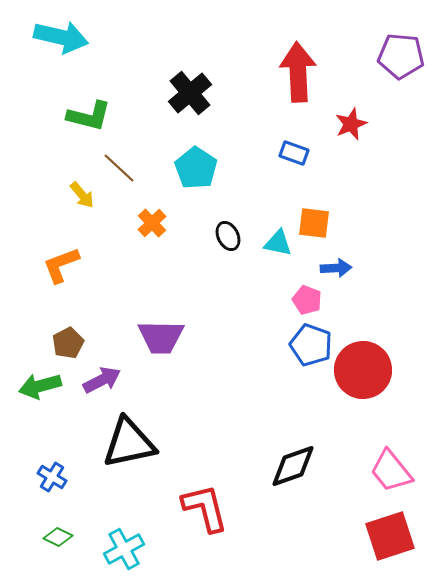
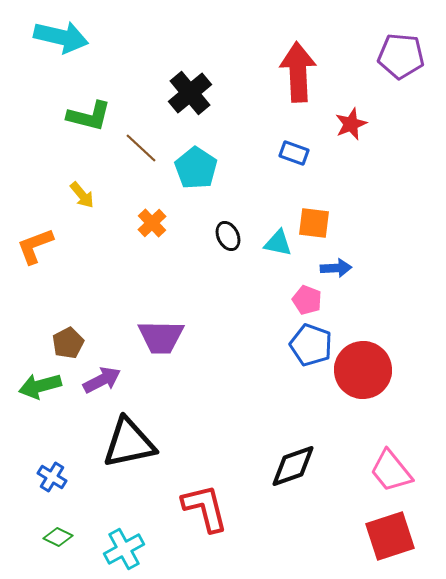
brown line: moved 22 px right, 20 px up
orange L-shape: moved 26 px left, 19 px up
